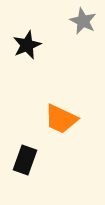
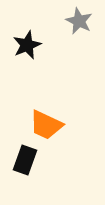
gray star: moved 4 px left
orange trapezoid: moved 15 px left, 6 px down
